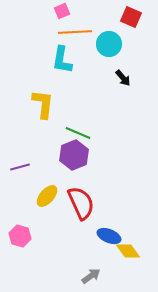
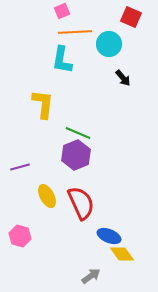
purple hexagon: moved 2 px right
yellow ellipse: rotated 70 degrees counterclockwise
yellow diamond: moved 6 px left, 3 px down
